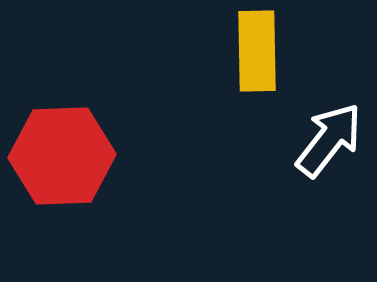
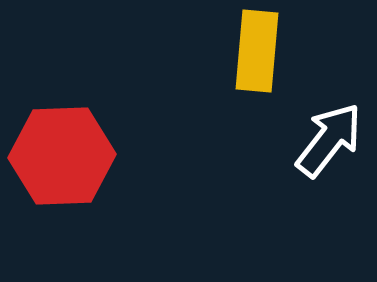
yellow rectangle: rotated 6 degrees clockwise
